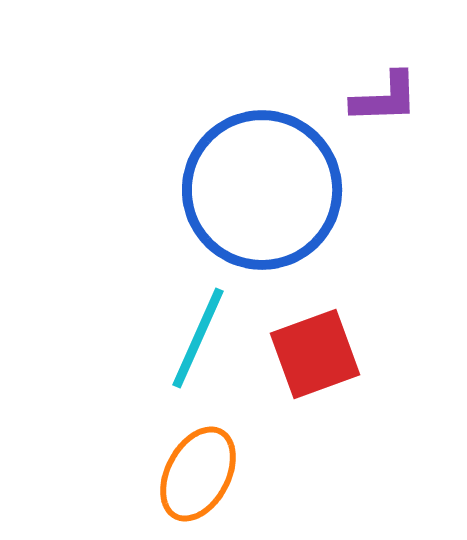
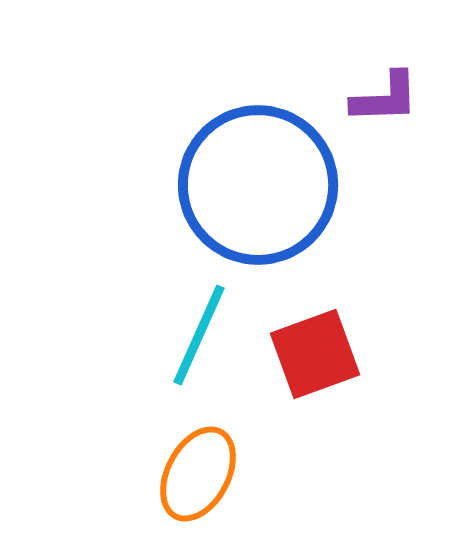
blue circle: moved 4 px left, 5 px up
cyan line: moved 1 px right, 3 px up
